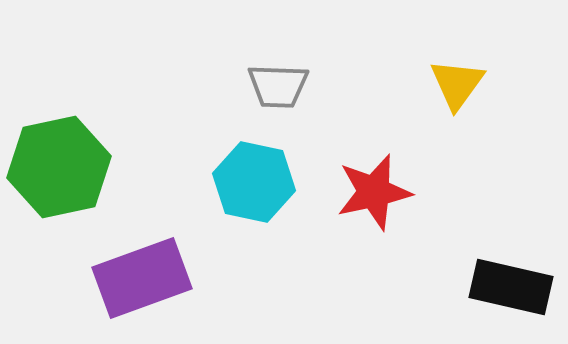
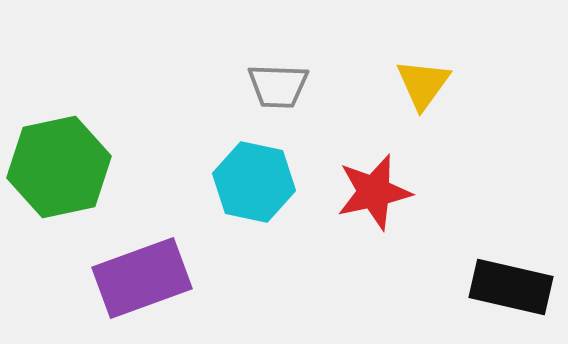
yellow triangle: moved 34 px left
